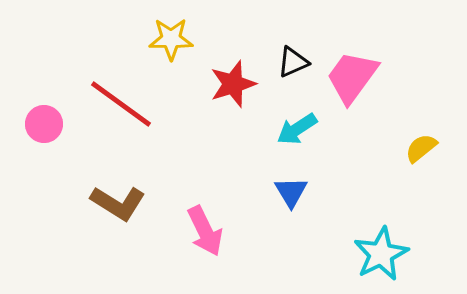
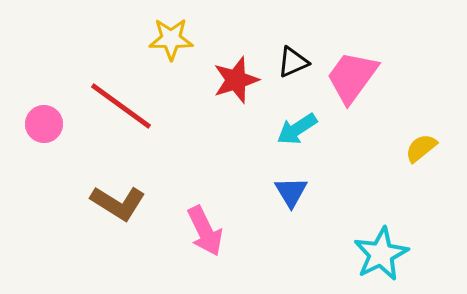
red star: moved 3 px right, 4 px up
red line: moved 2 px down
